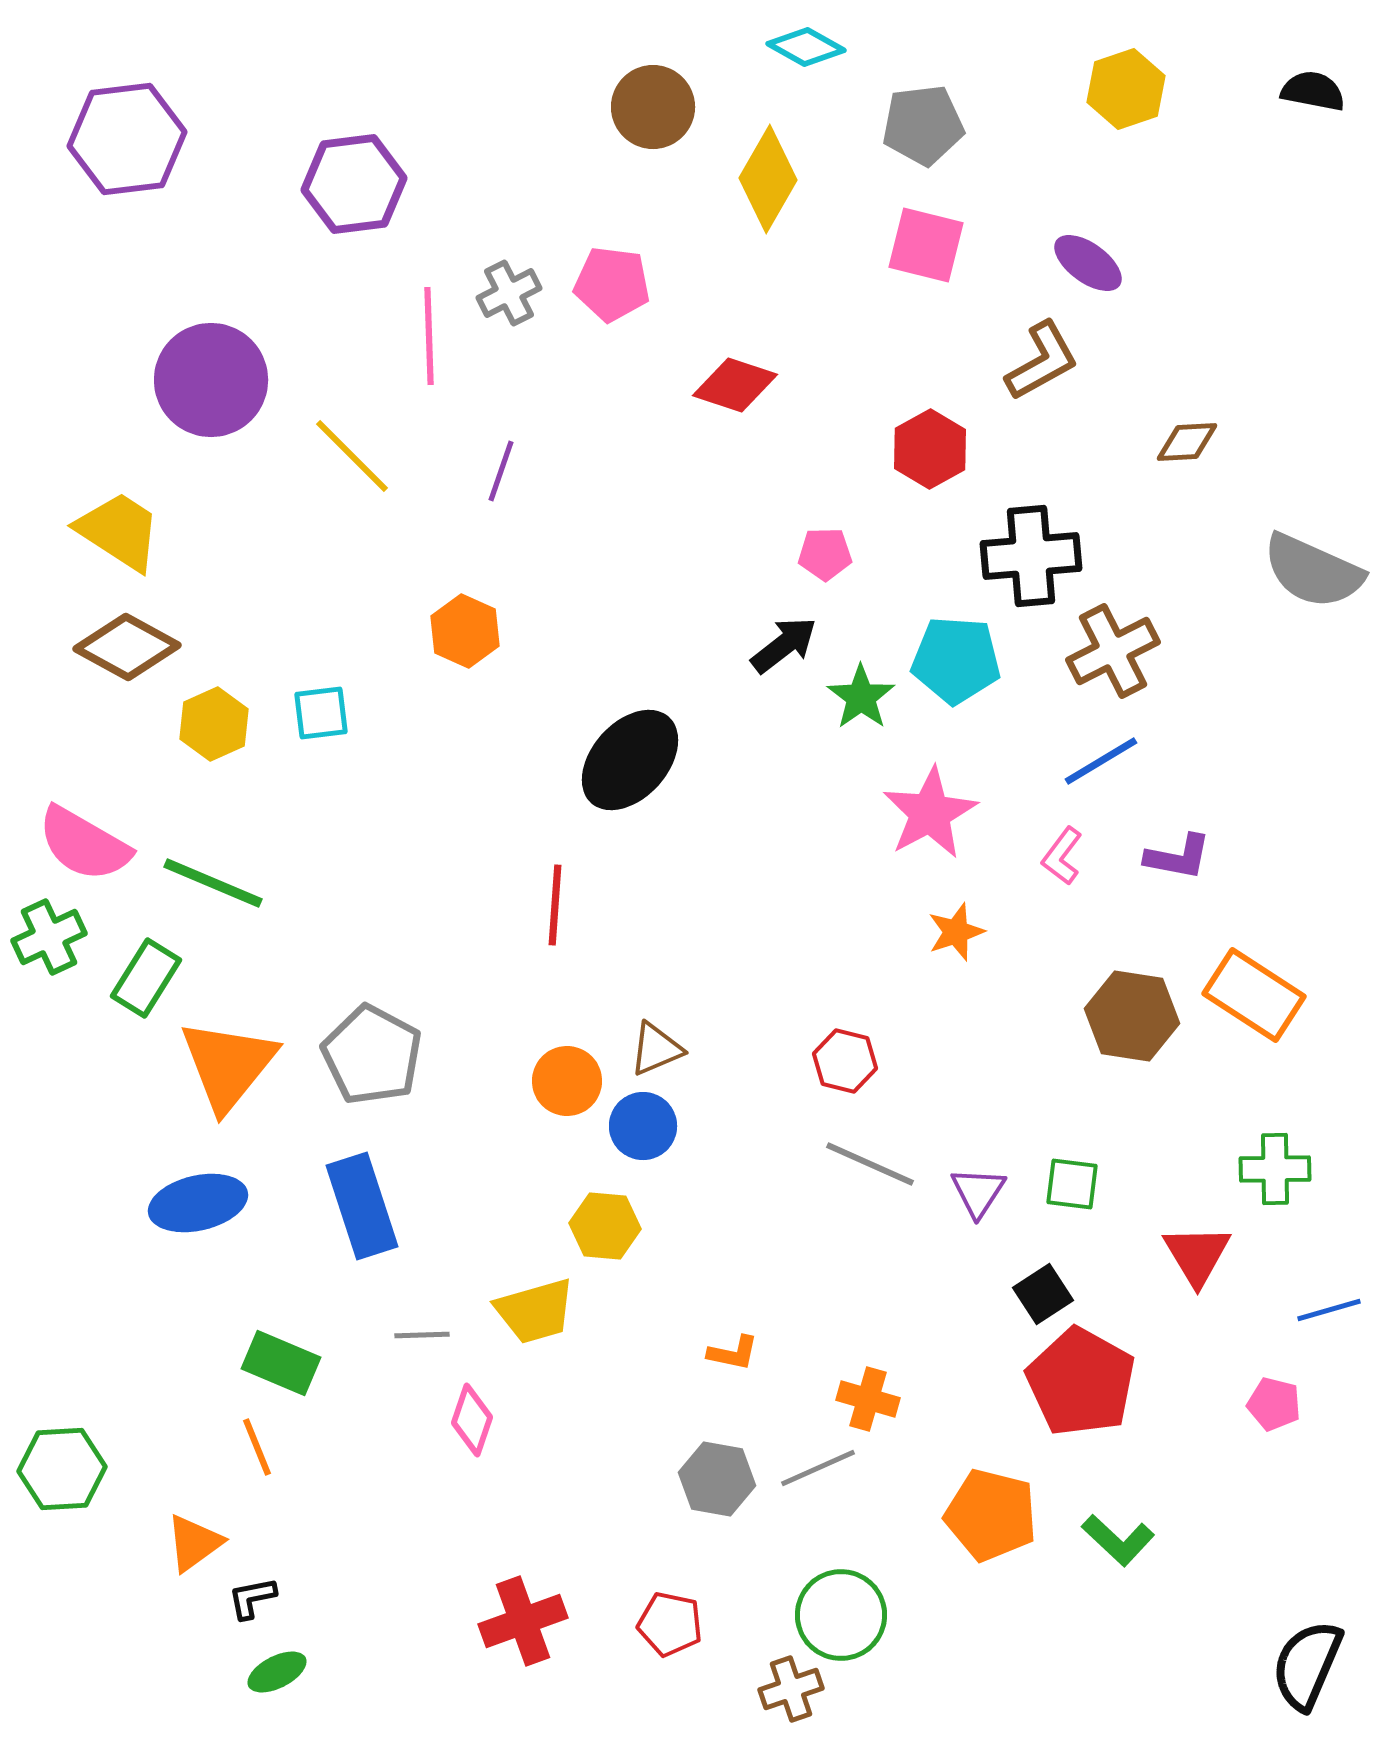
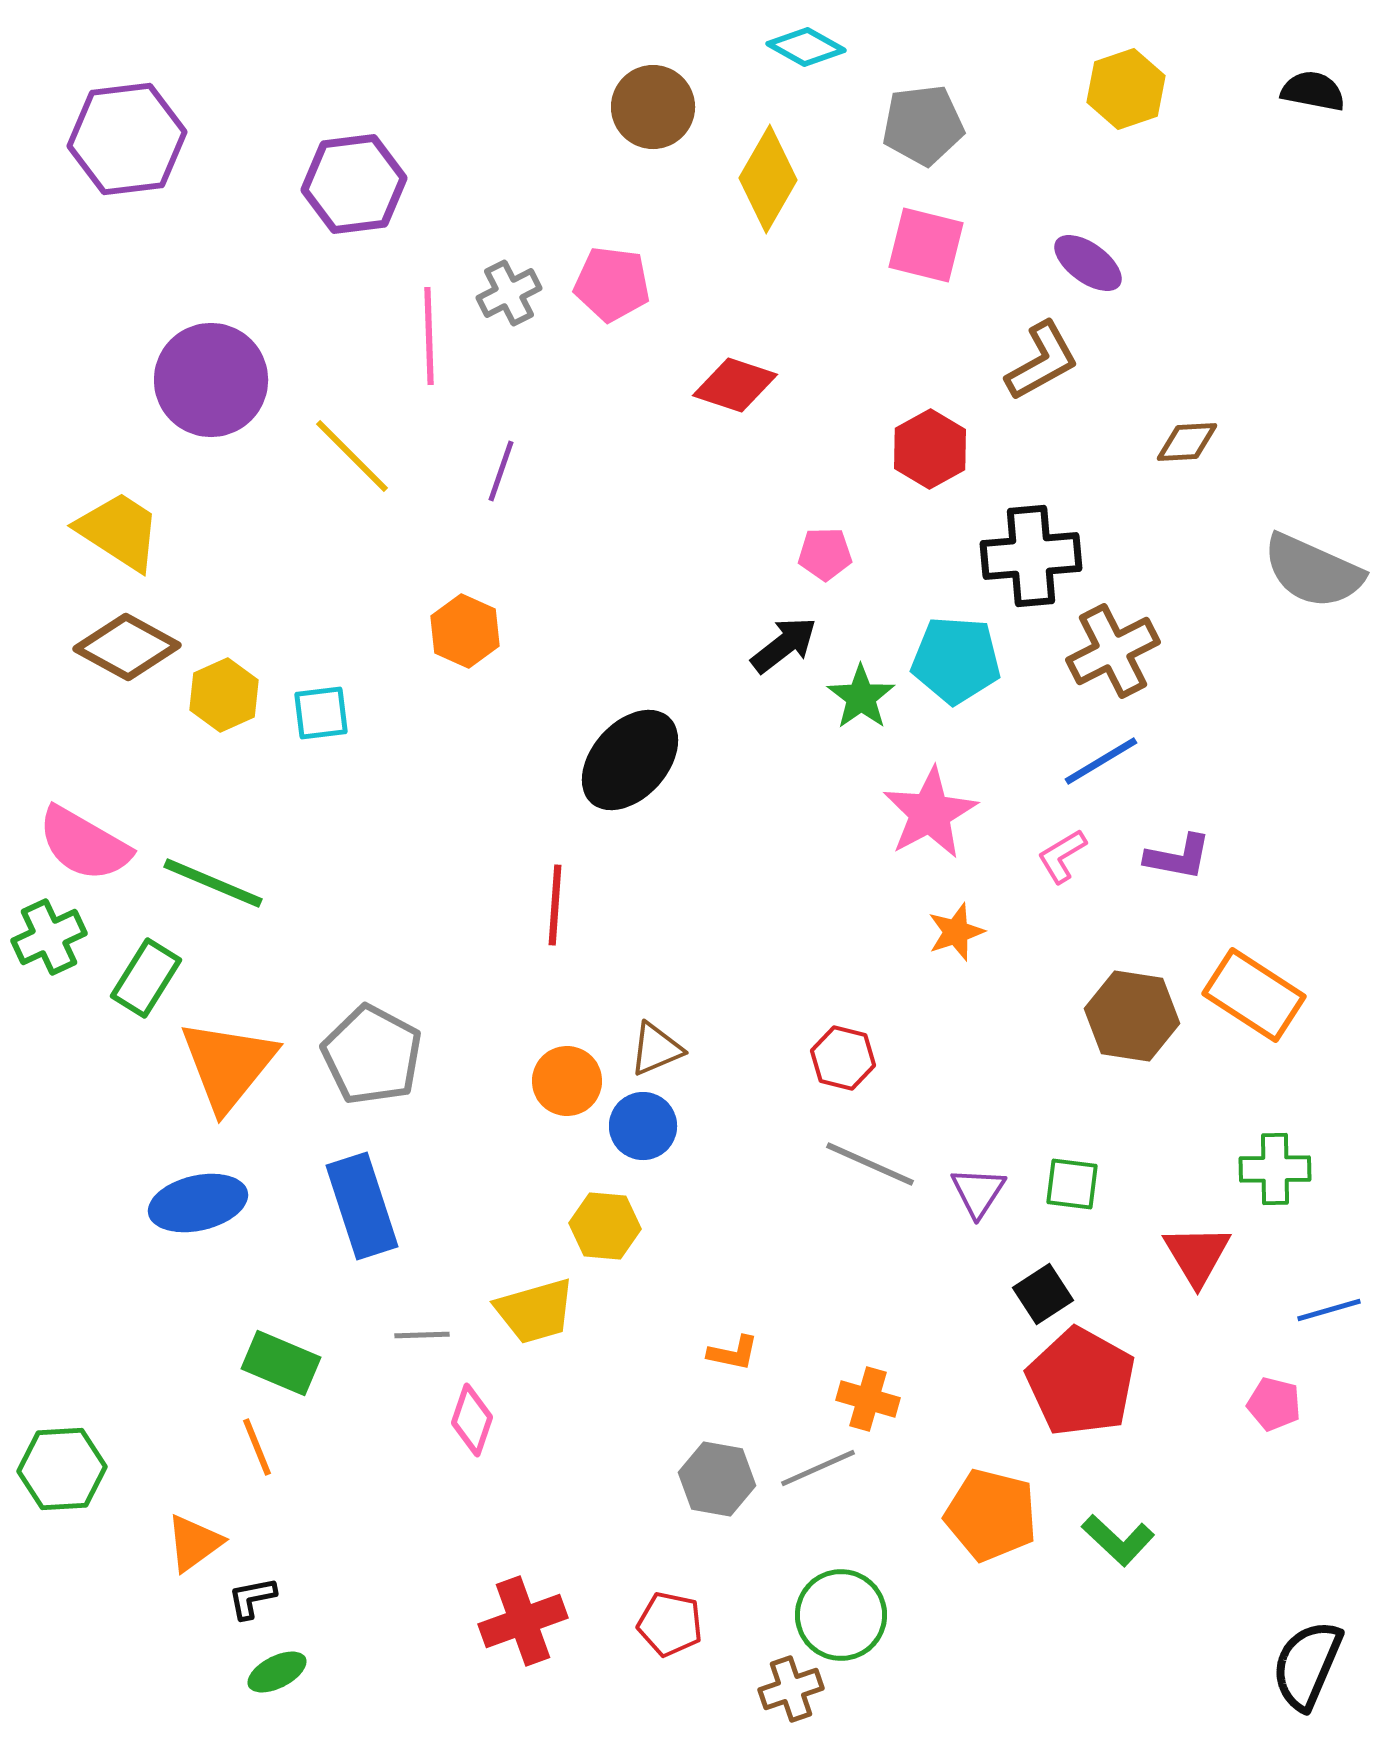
yellow hexagon at (214, 724): moved 10 px right, 29 px up
pink L-shape at (1062, 856): rotated 22 degrees clockwise
red hexagon at (845, 1061): moved 2 px left, 3 px up
